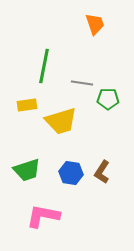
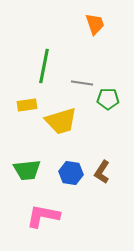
green trapezoid: rotated 12 degrees clockwise
